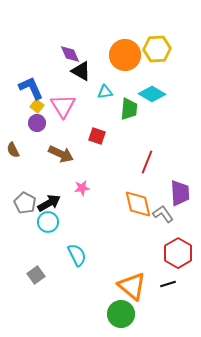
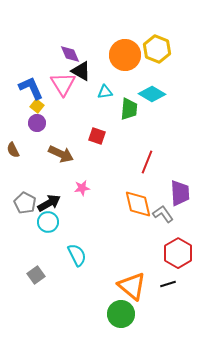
yellow hexagon: rotated 24 degrees clockwise
pink triangle: moved 22 px up
